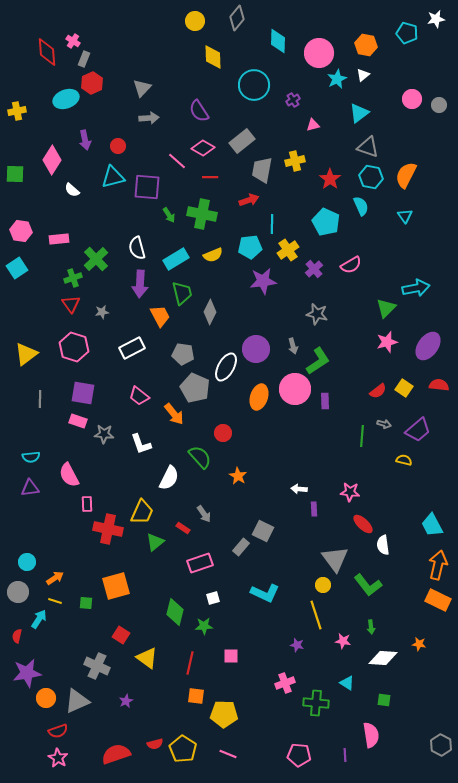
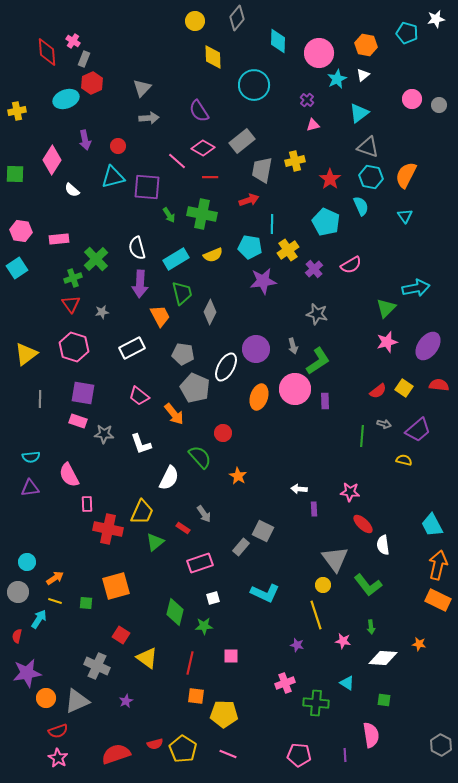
purple cross at (293, 100): moved 14 px right; rotated 16 degrees counterclockwise
cyan pentagon at (250, 247): rotated 15 degrees clockwise
